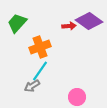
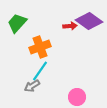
red arrow: moved 1 px right
